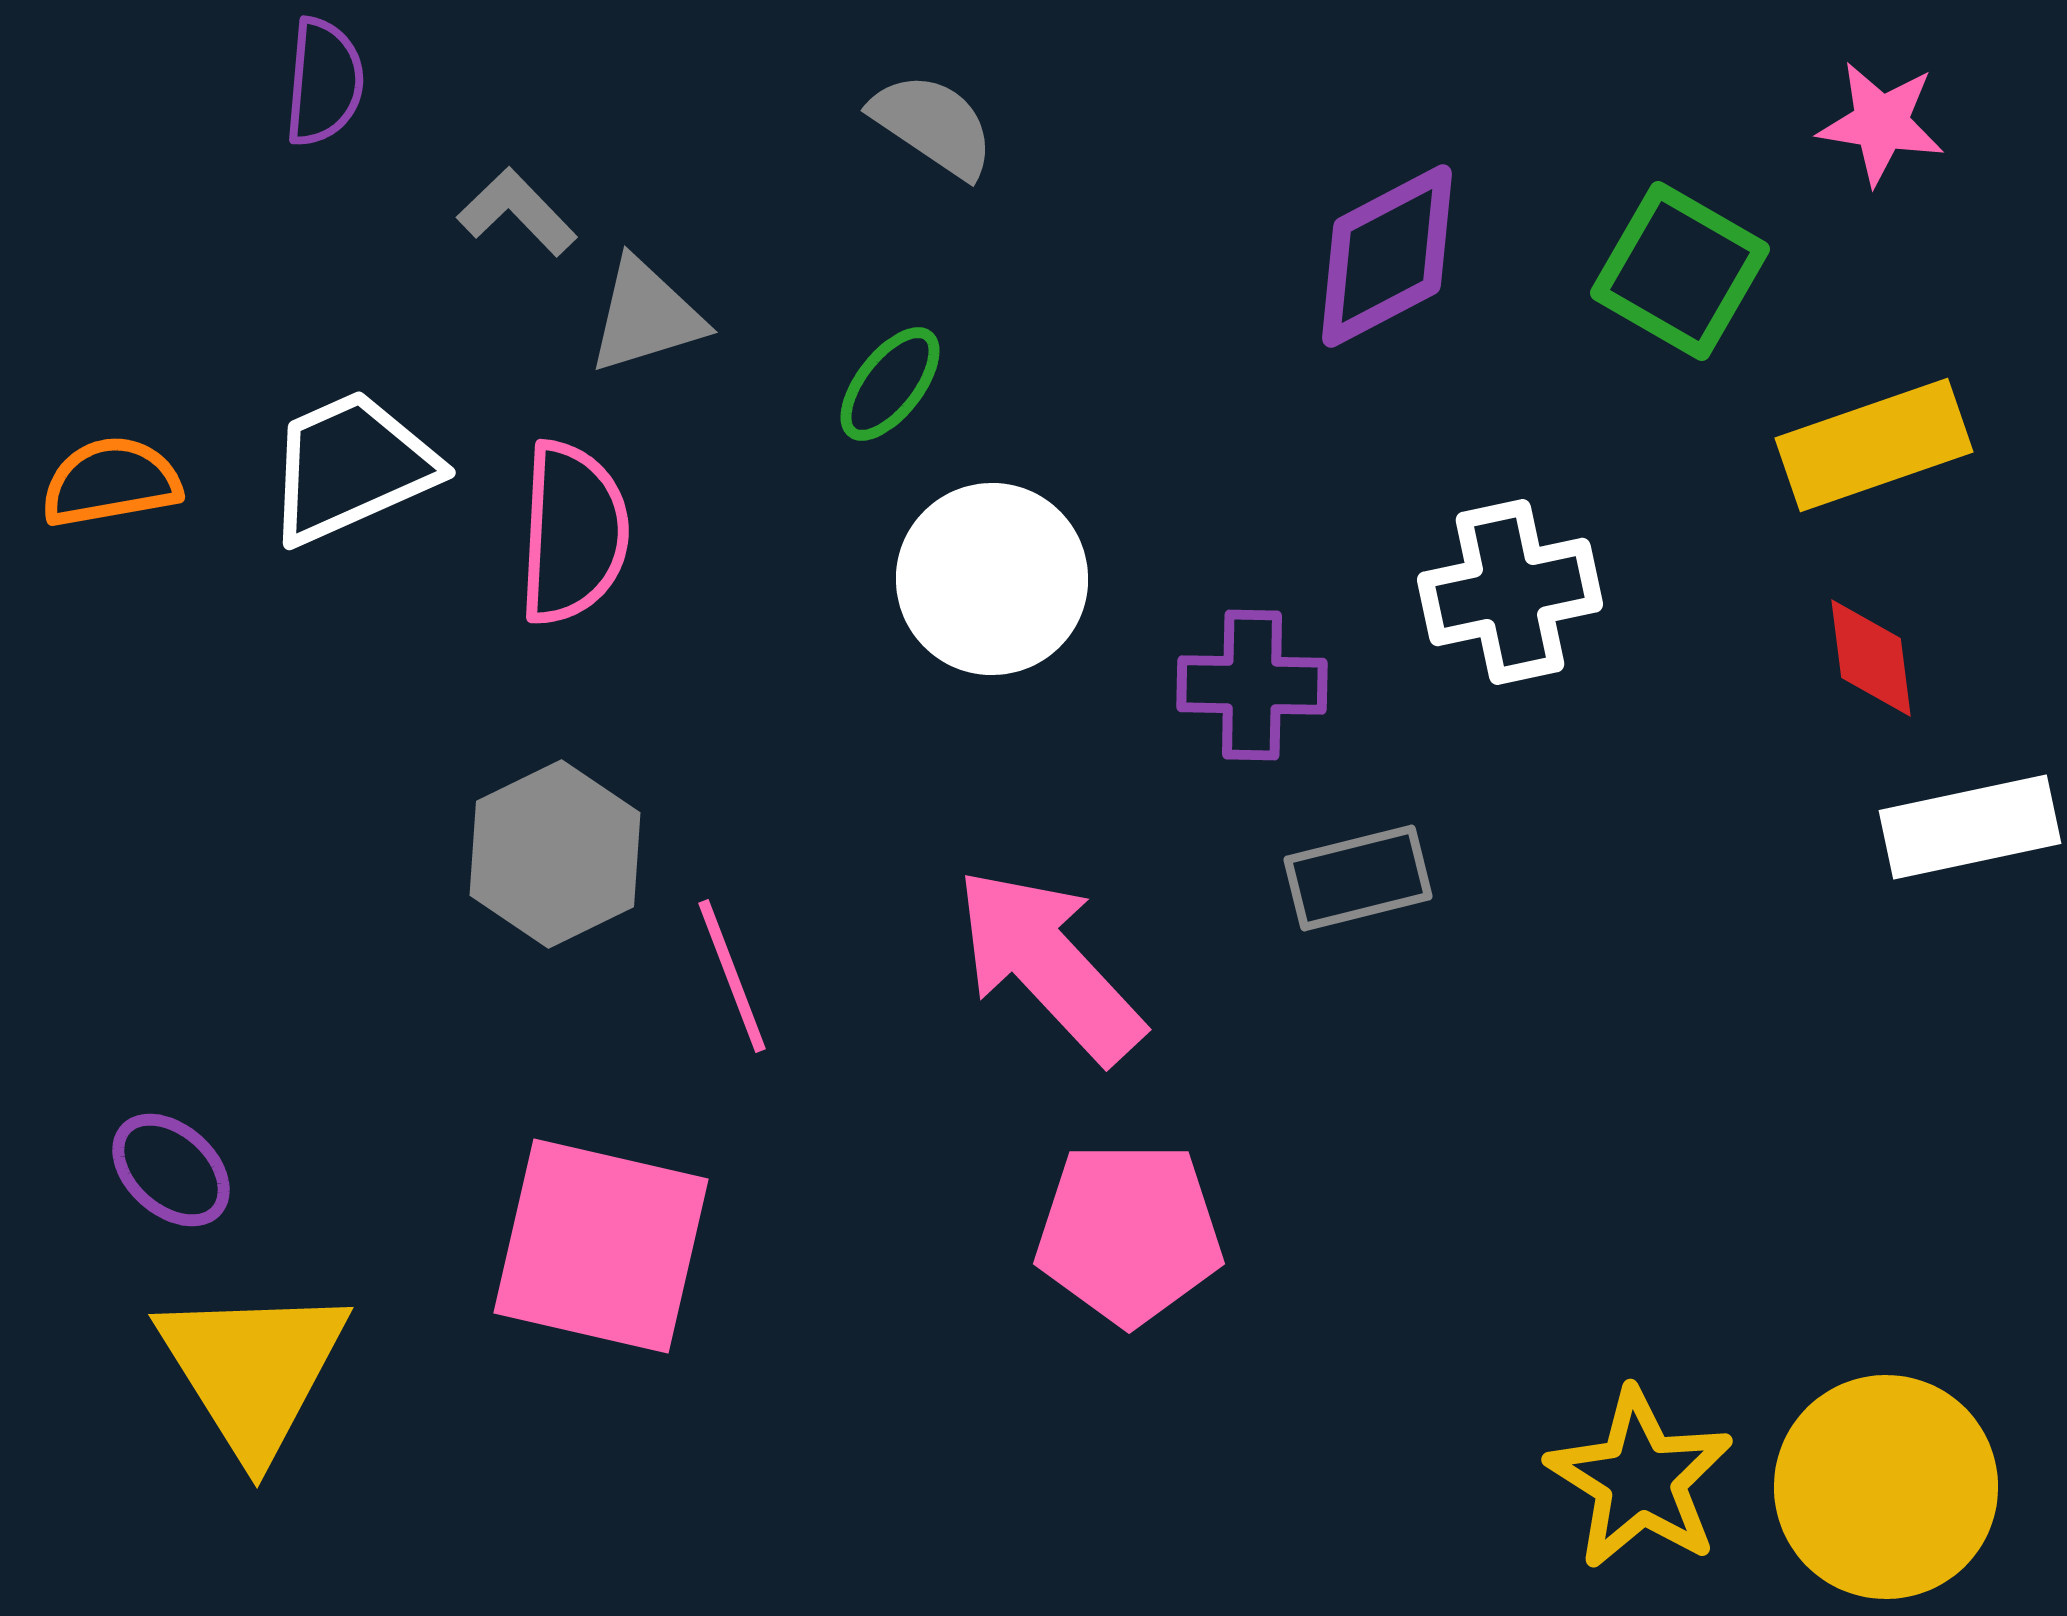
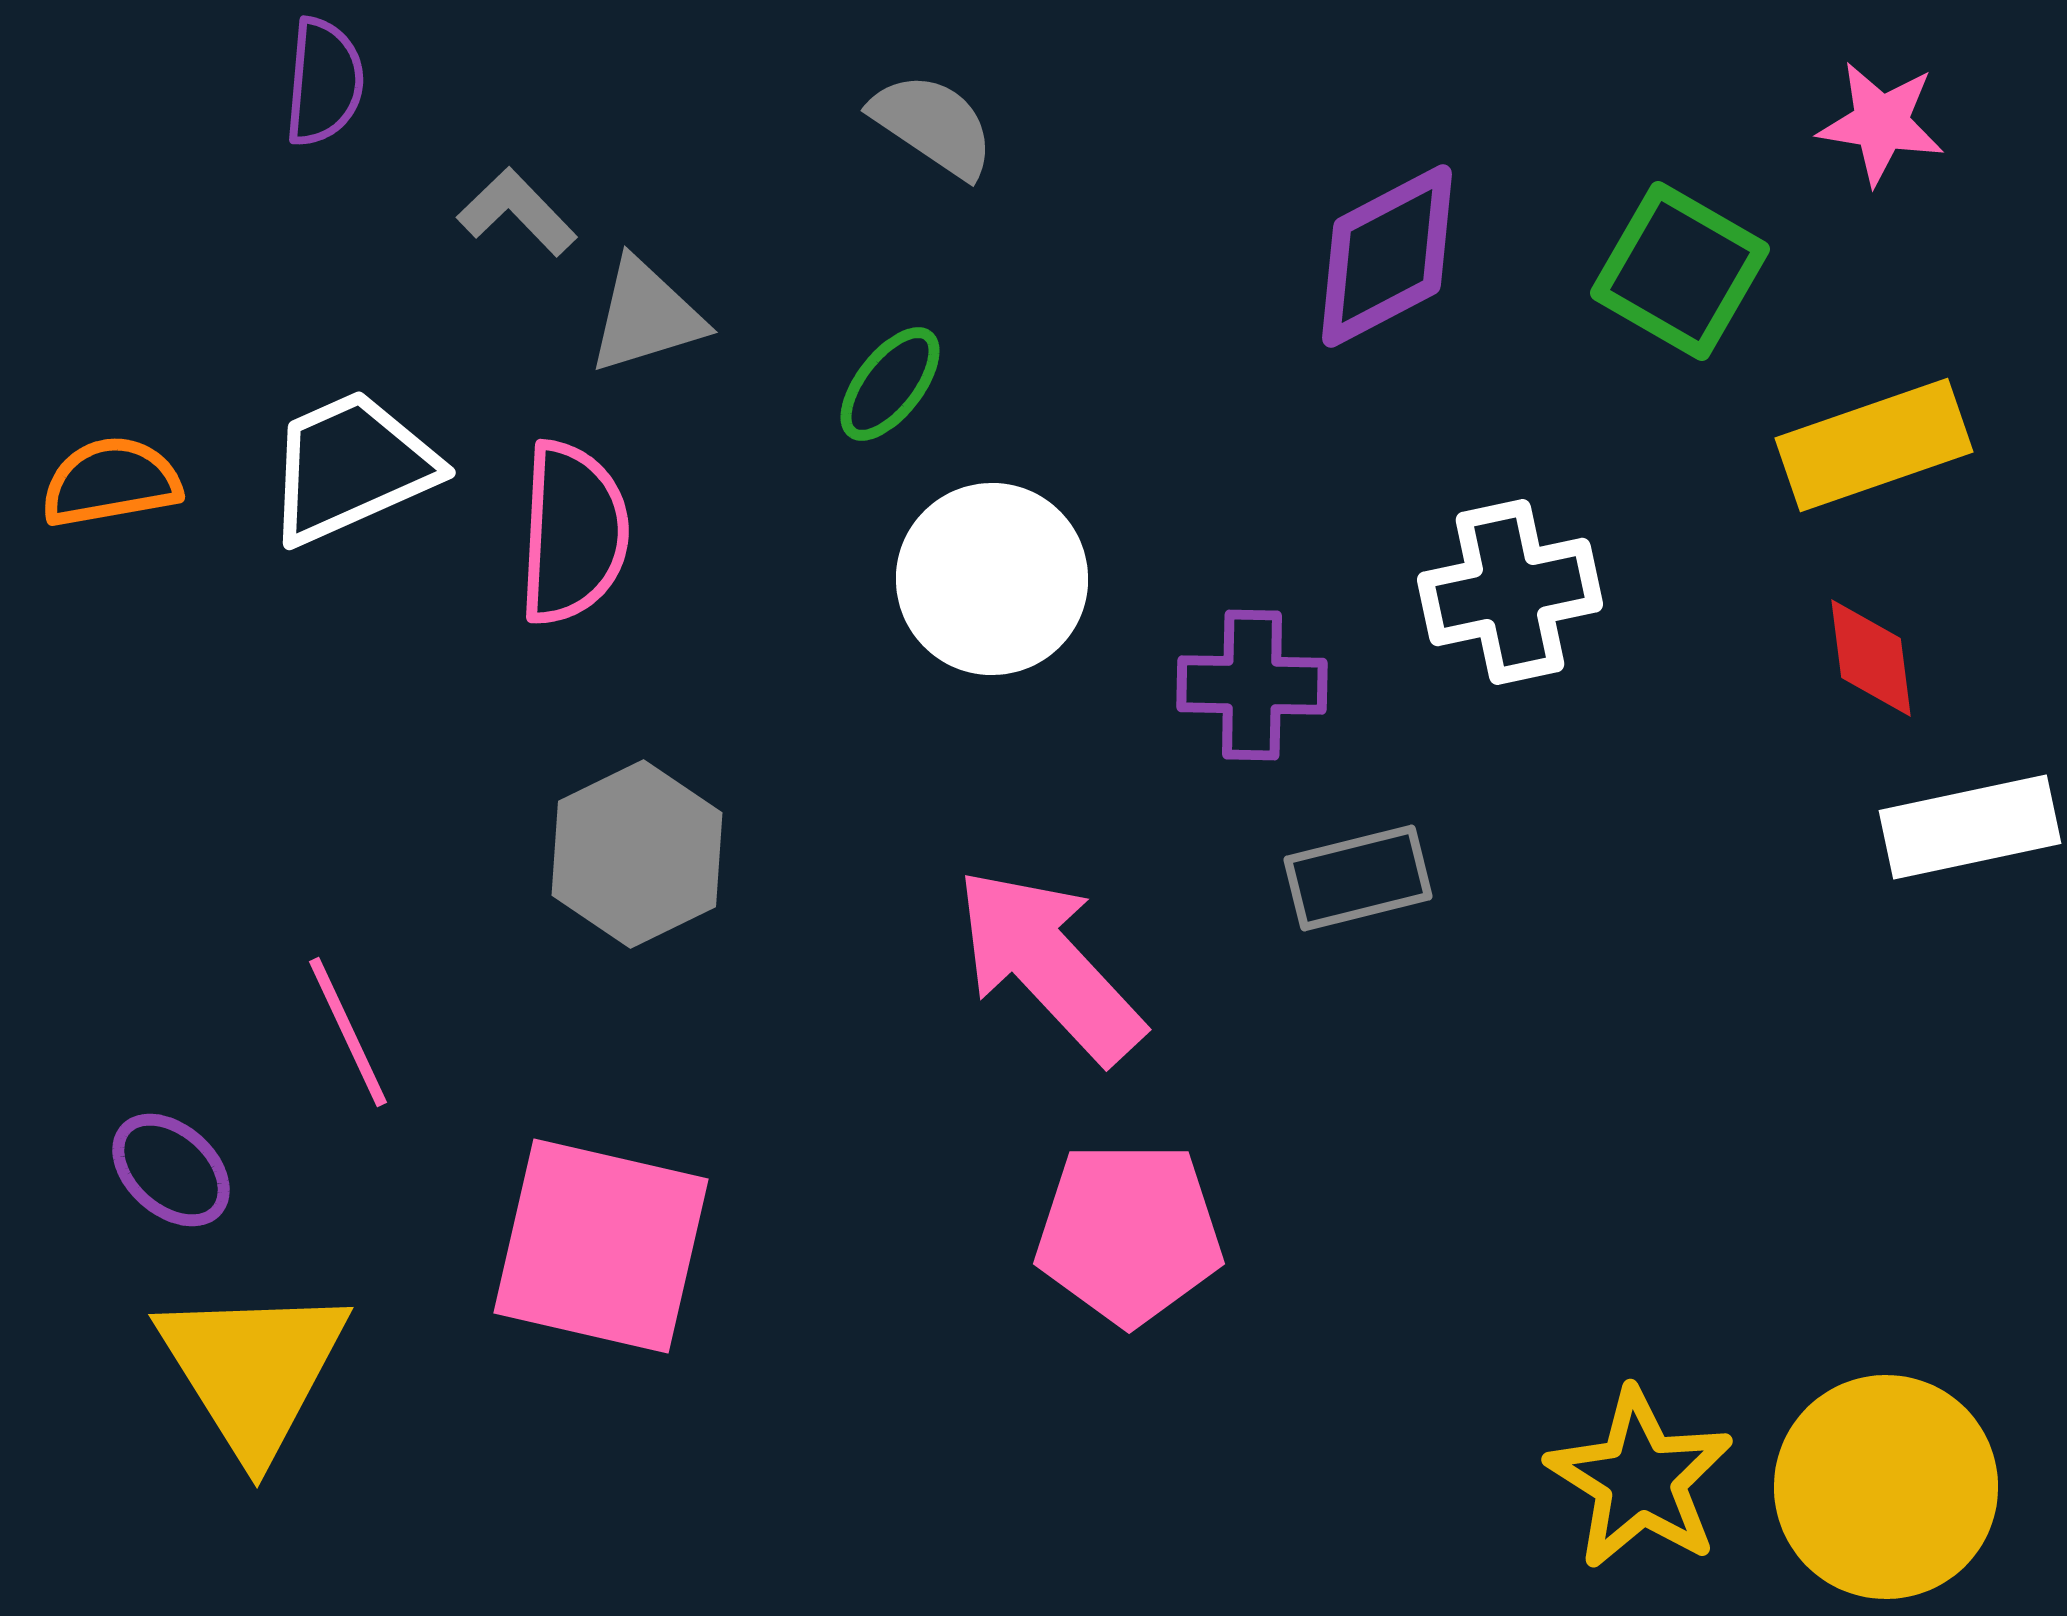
gray hexagon: moved 82 px right
pink line: moved 384 px left, 56 px down; rotated 4 degrees counterclockwise
